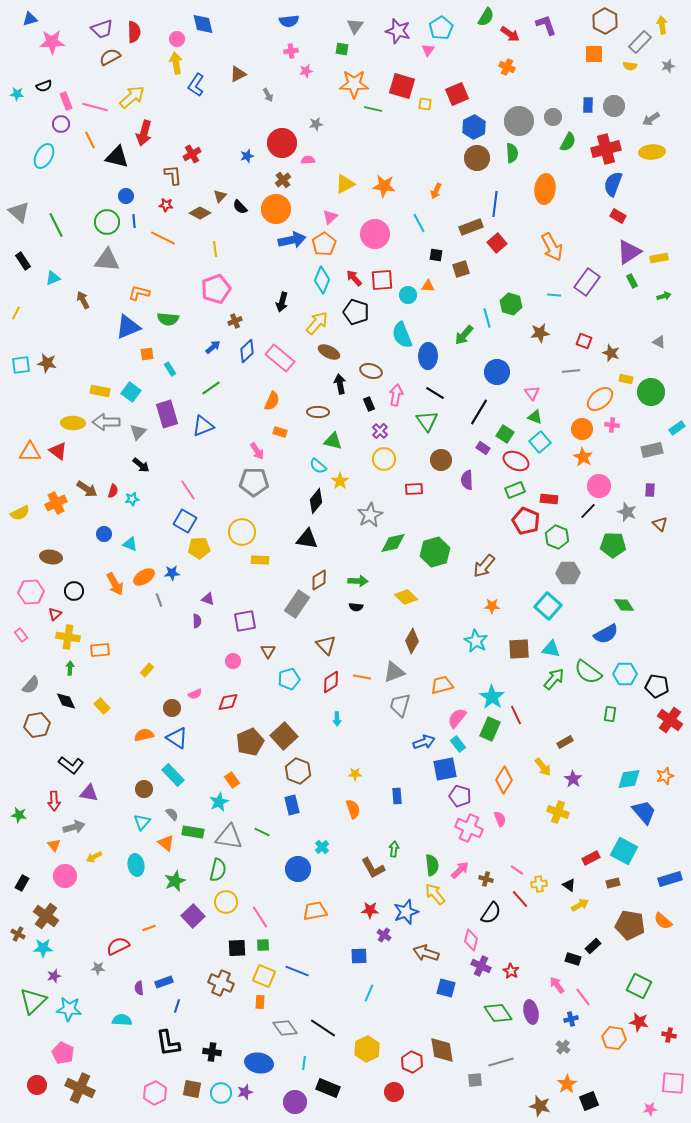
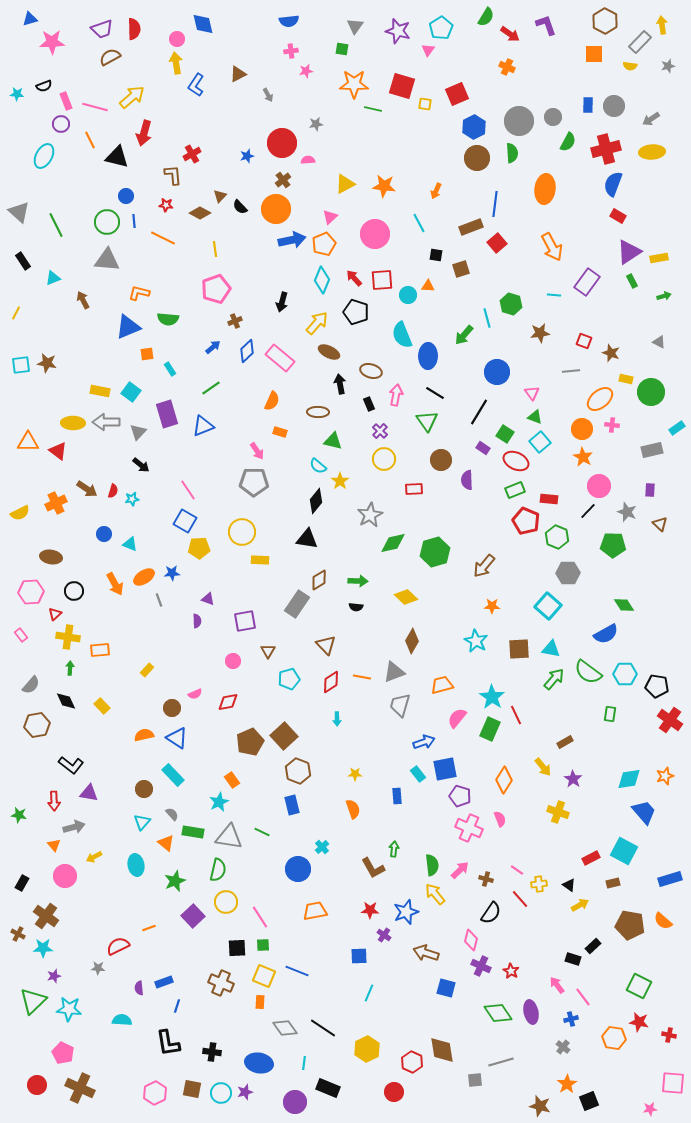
red semicircle at (134, 32): moved 3 px up
orange pentagon at (324, 244): rotated 10 degrees clockwise
orange triangle at (30, 452): moved 2 px left, 10 px up
cyan rectangle at (458, 744): moved 40 px left, 30 px down
